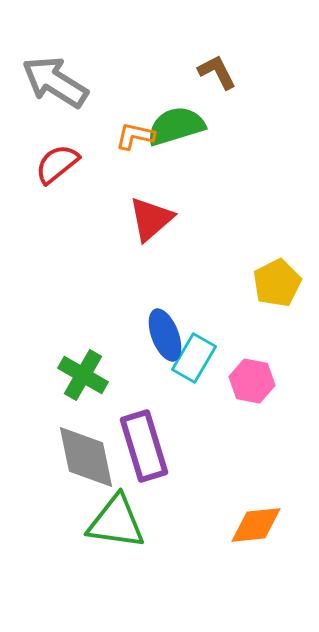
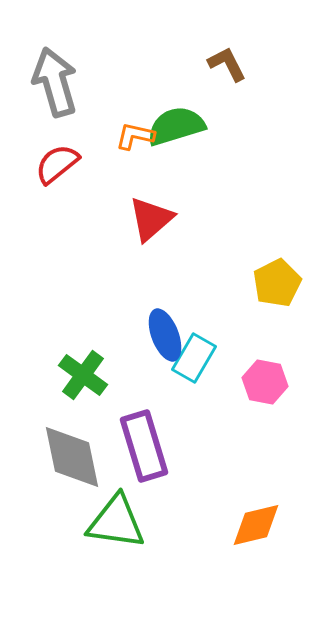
brown L-shape: moved 10 px right, 8 px up
gray arrow: rotated 42 degrees clockwise
green cross: rotated 6 degrees clockwise
pink hexagon: moved 13 px right, 1 px down
gray diamond: moved 14 px left
orange diamond: rotated 8 degrees counterclockwise
